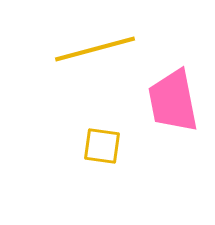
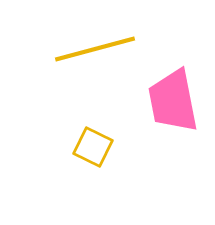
yellow square: moved 9 px left, 1 px down; rotated 18 degrees clockwise
